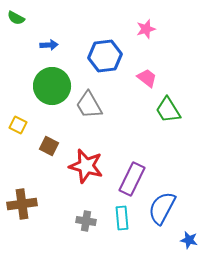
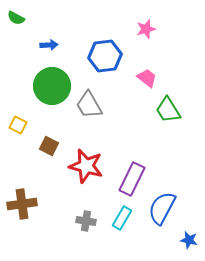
cyan rectangle: rotated 35 degrees clockwise
